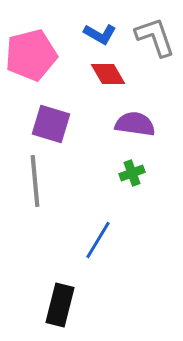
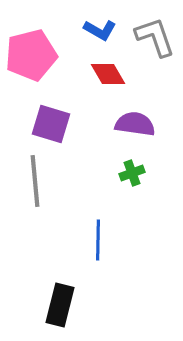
blue L-shape: moved 4 px up
blue line: rotated 30 degrees counterclockwise
